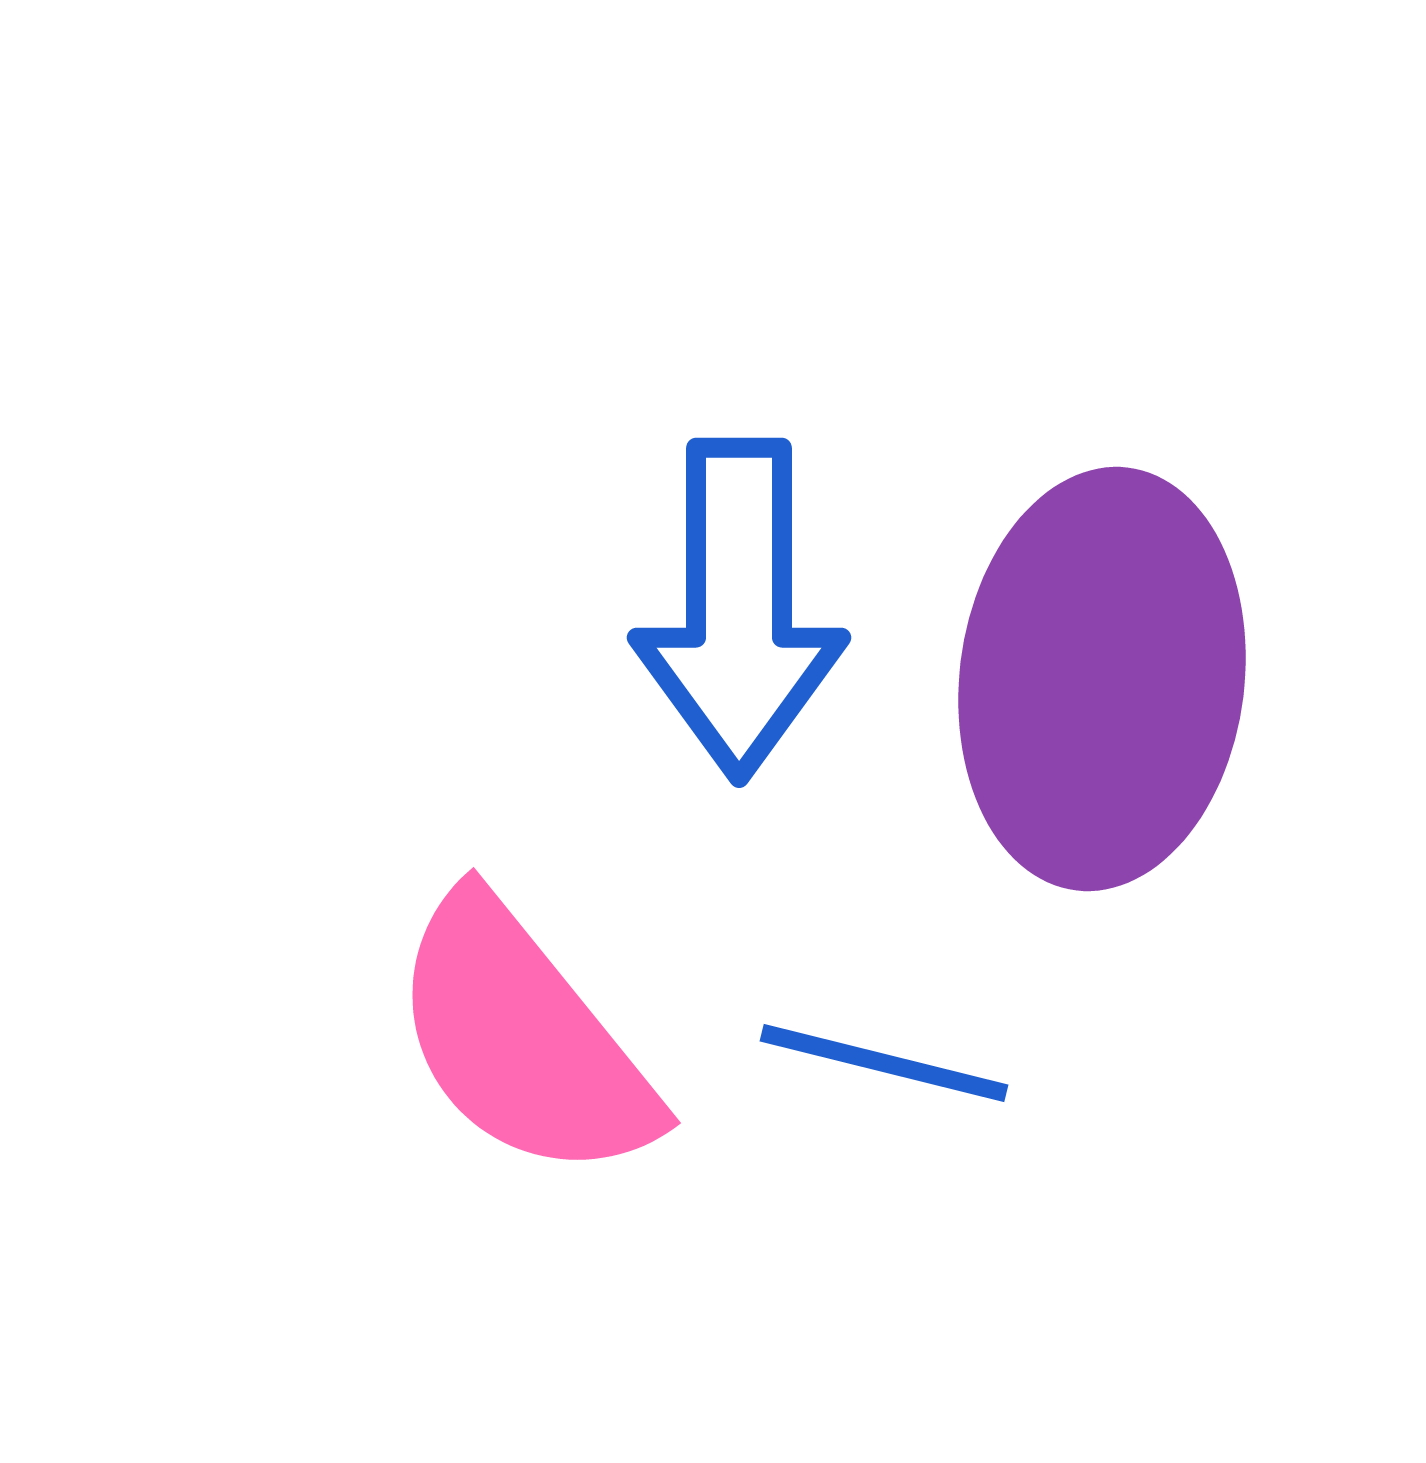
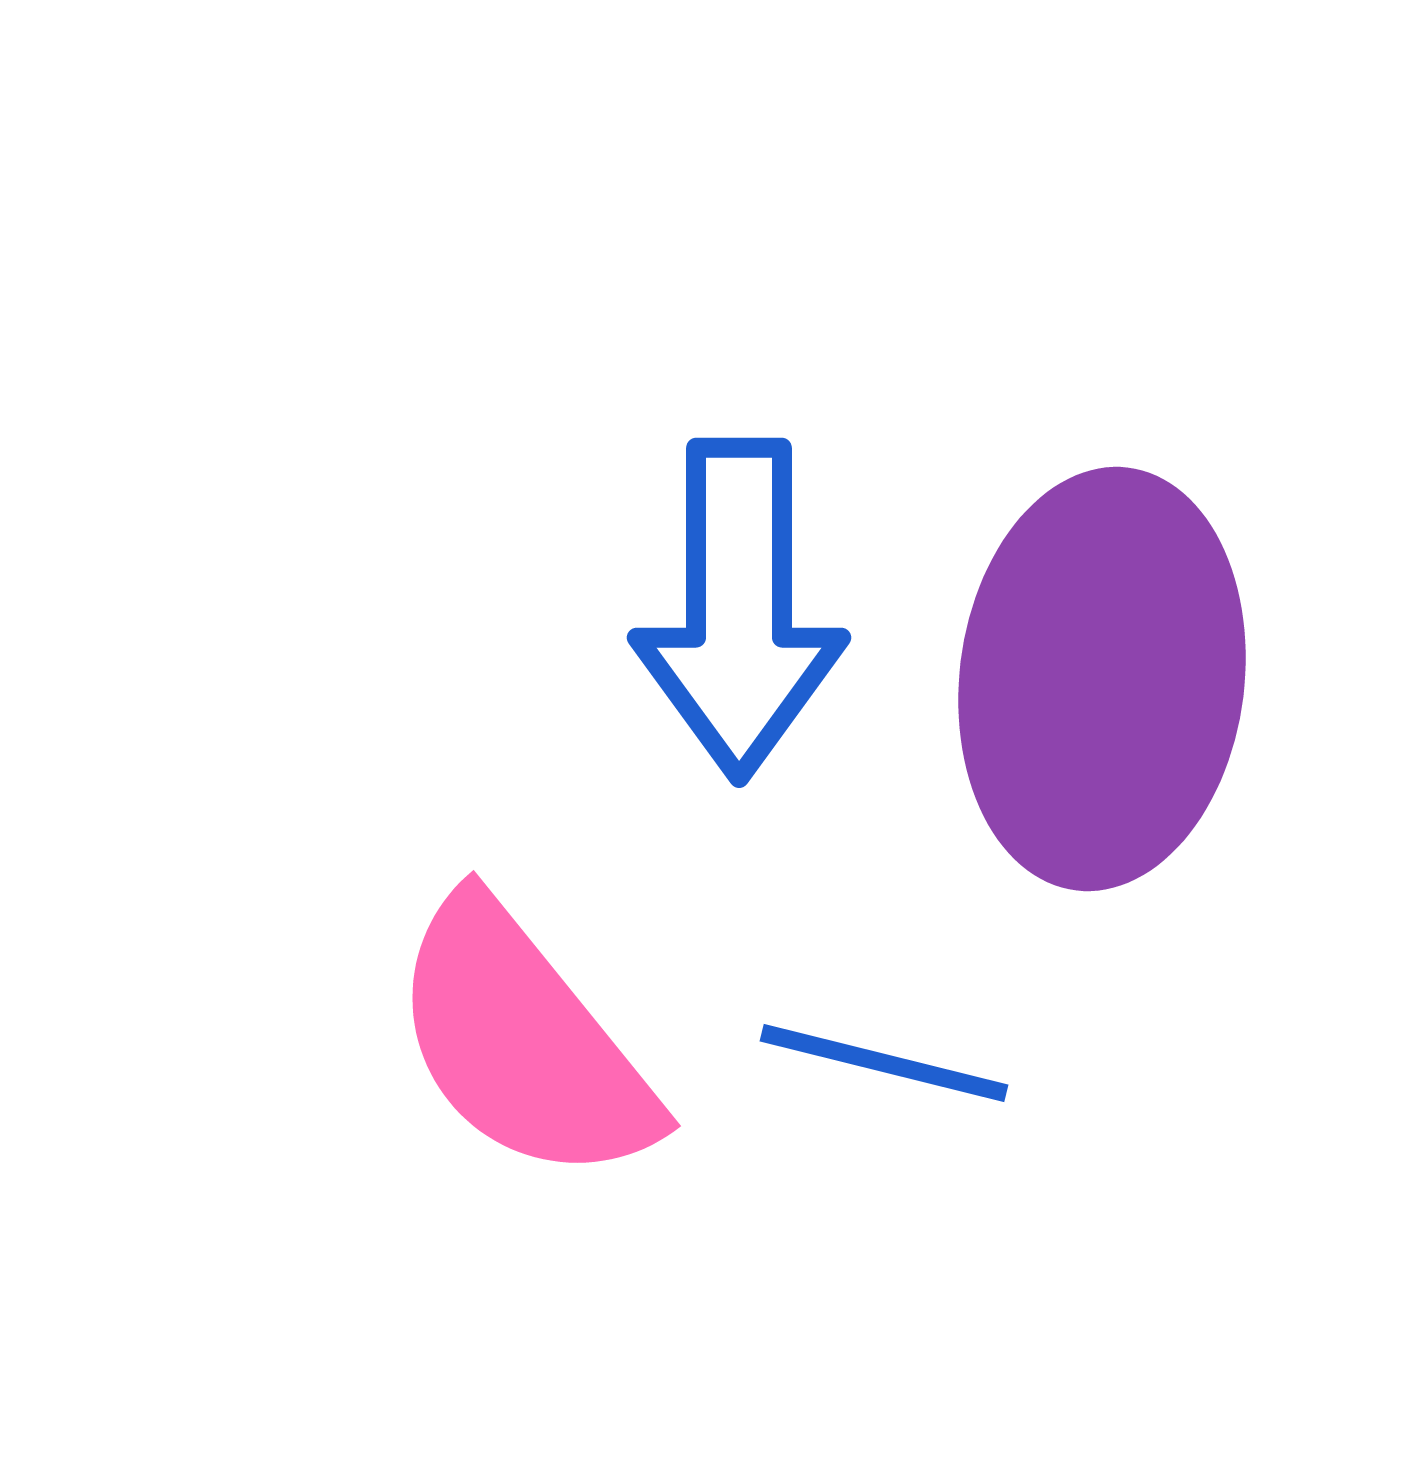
pink semicircle: moved 3 px down
